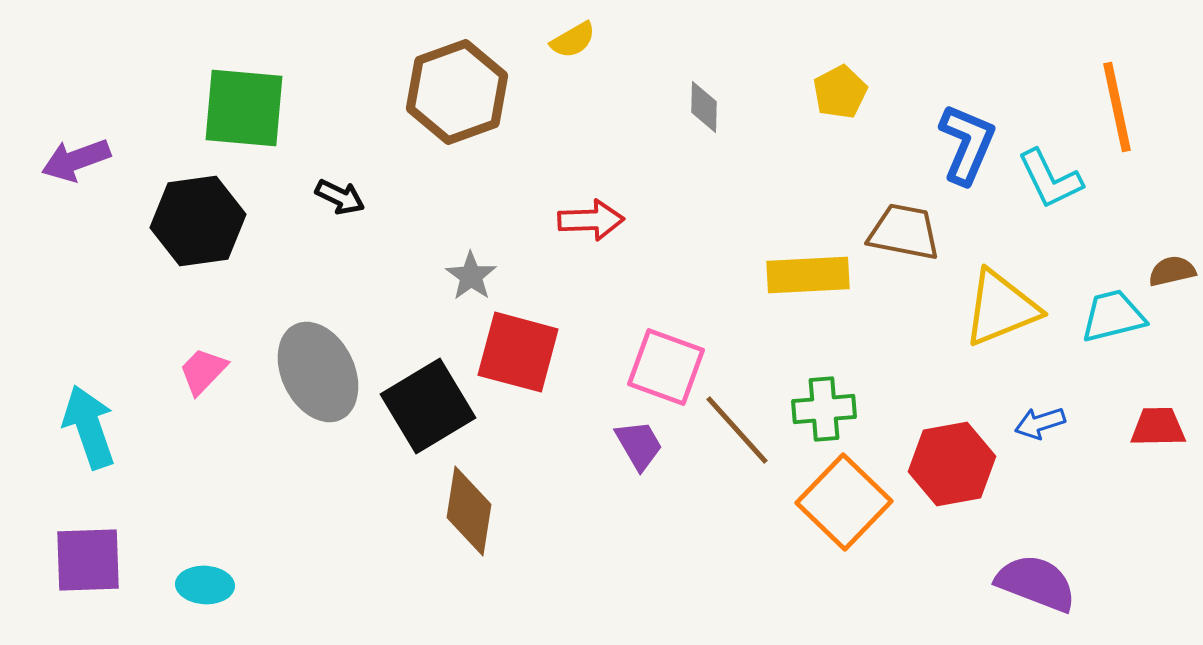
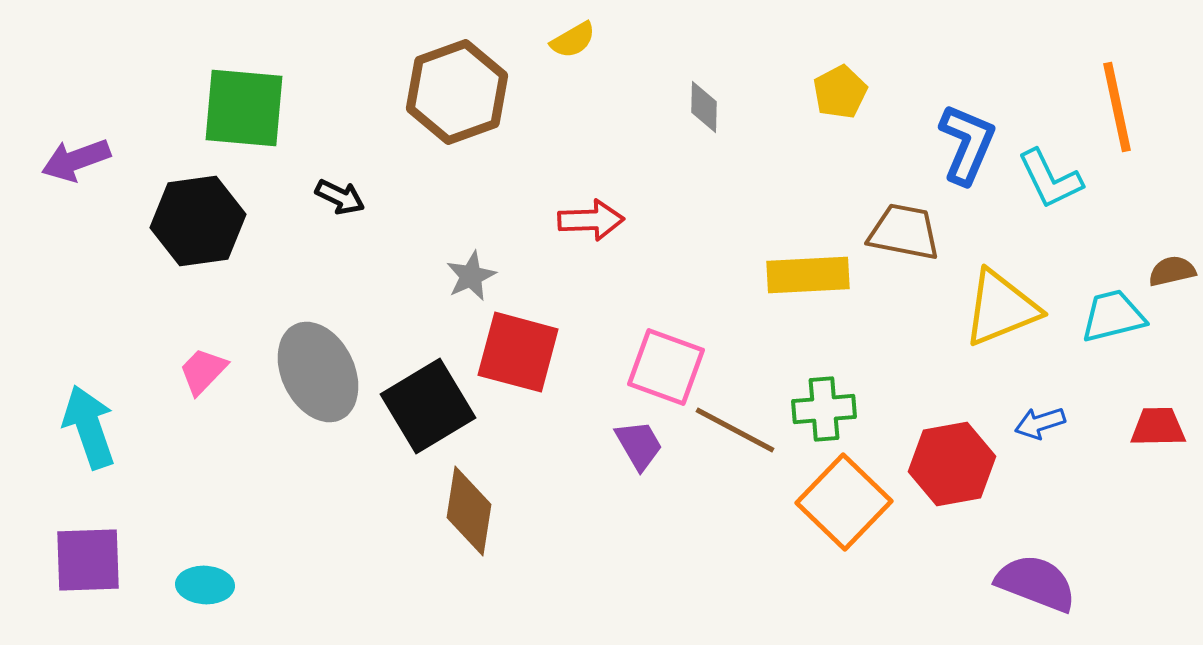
gray star: rotated 12 degrees clockwise
brown line: moved 2 px left; rotated 20 degrees counterclockwise
